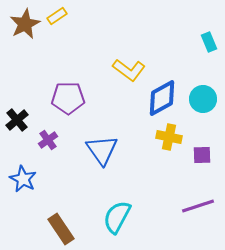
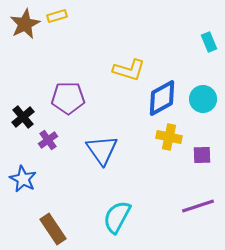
yellow rectangle: rotated 18 degrees clockwise
yellow L-shape: rotated 20 degrees counterclockwise
black cross: moved 6 px right, 3 px up
brown rectangle: moved 8 px left
